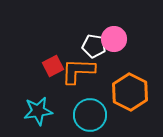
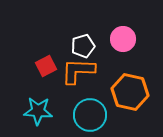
pink circle: moved 9 px right
white pentagon: moved 11 px left; rotated 25 degrees counterclockwise
red square: moved 7 px left
orange hexagon: rotated 15 degrees counterclockwise
cyan star: rotated 12 degrees clockwise
